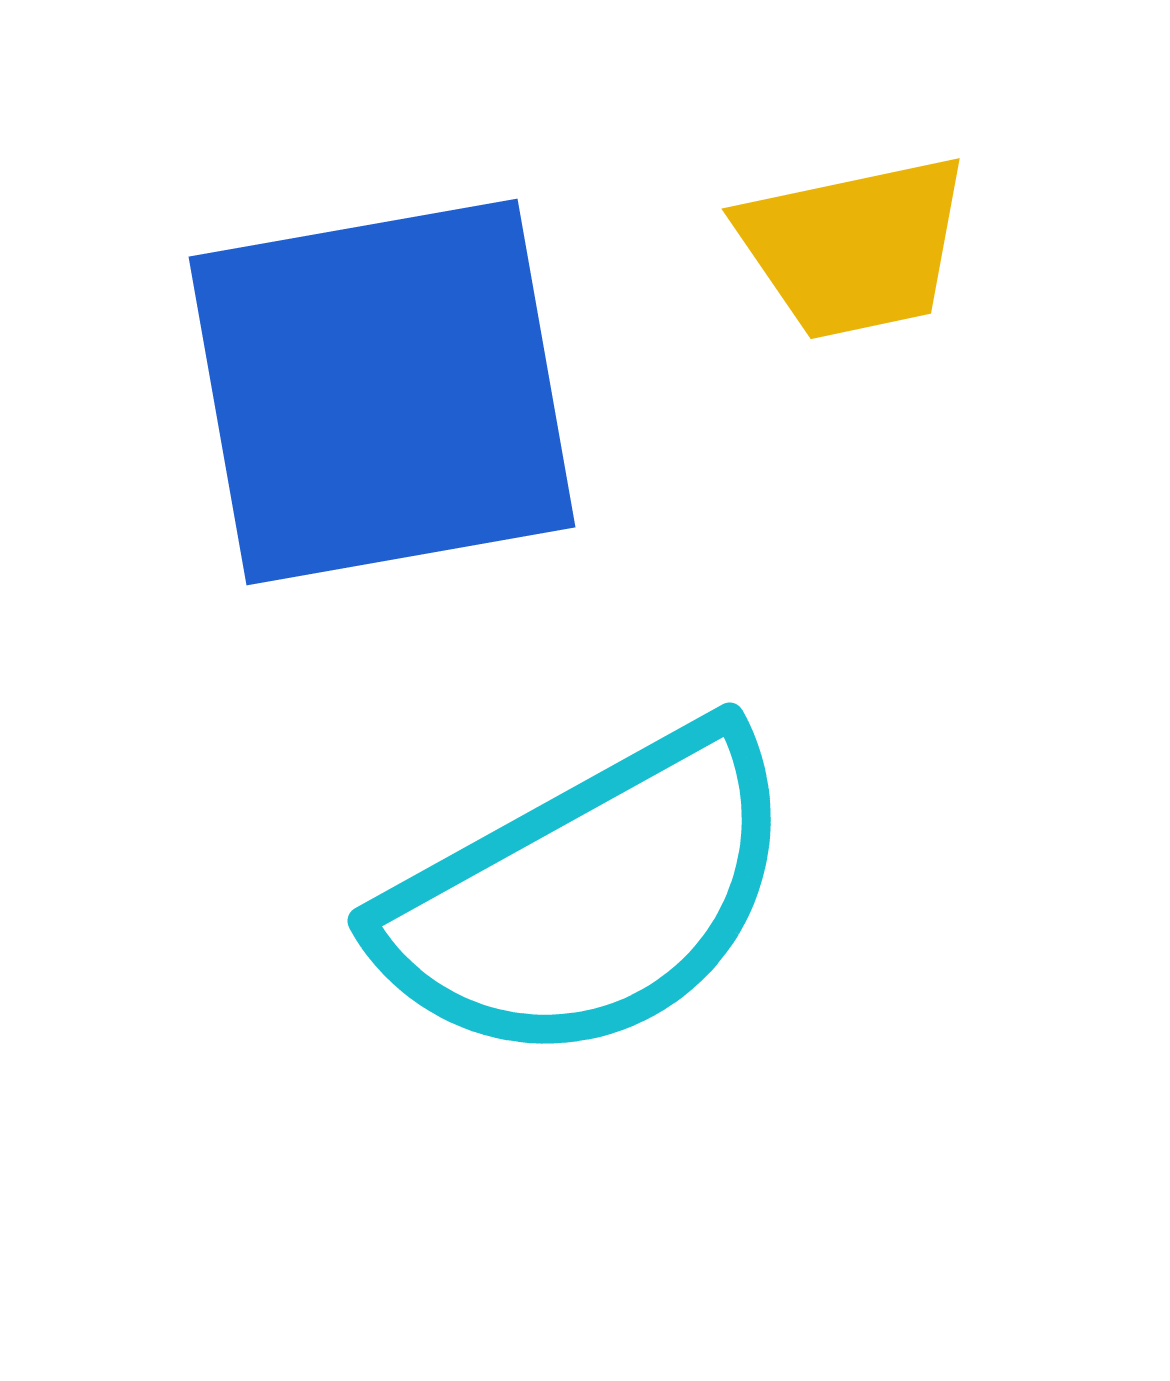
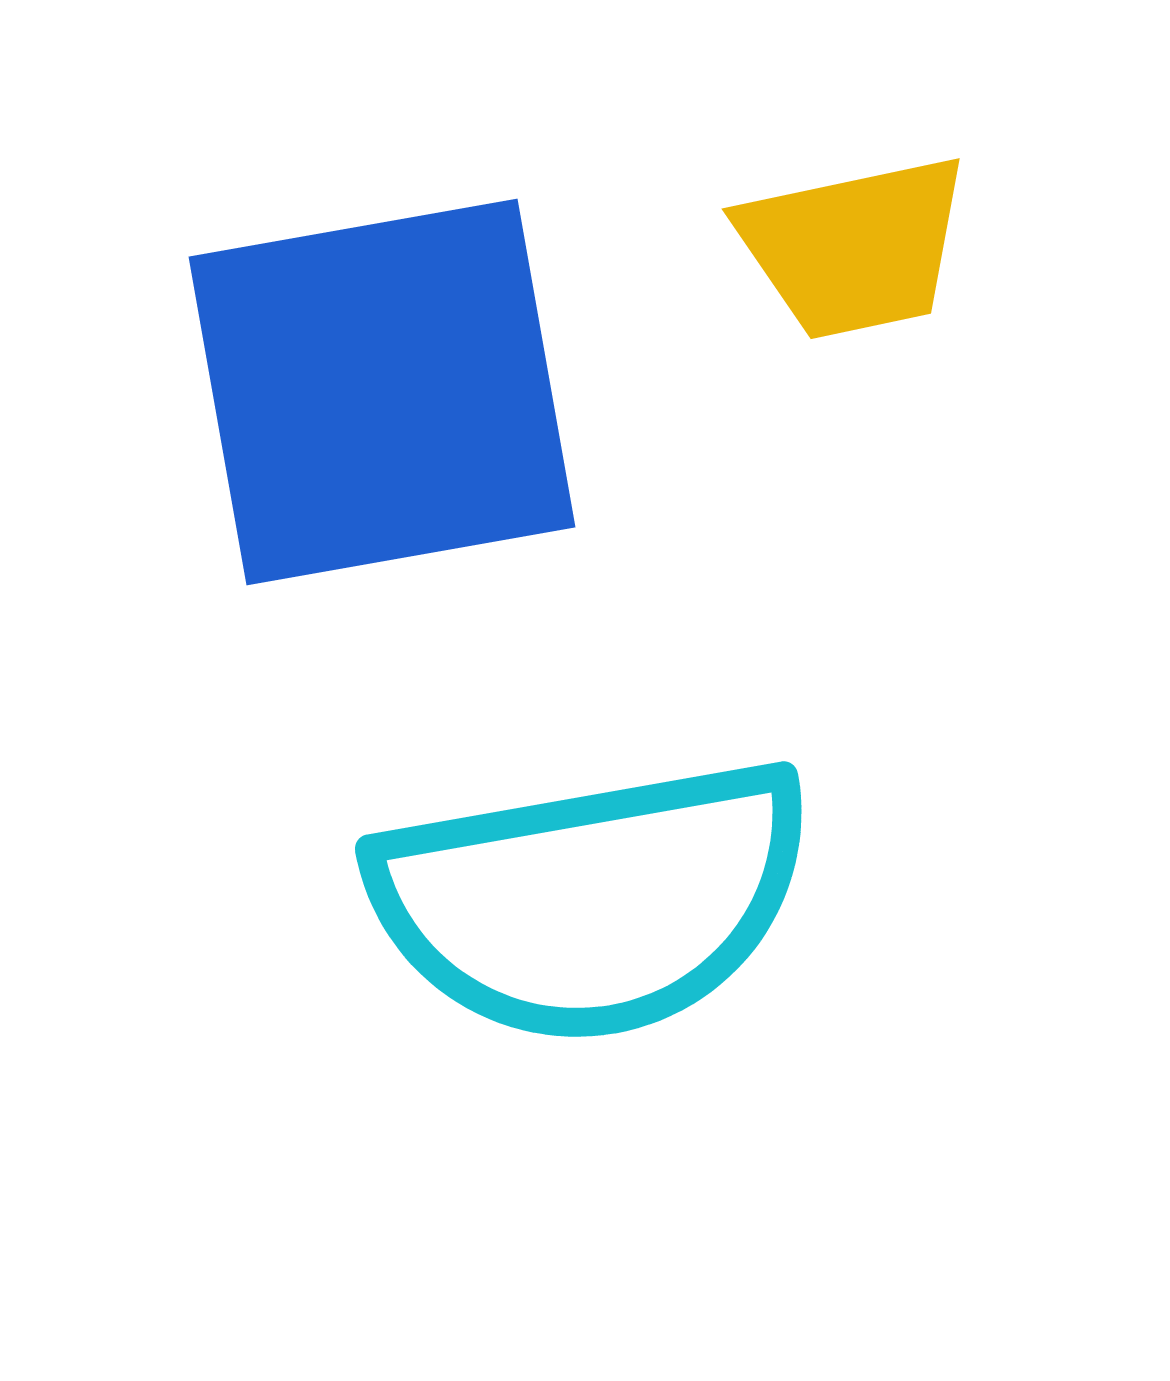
cyan semicircle: moved 3 px right, 3 px down; rotated 19 degrees clockwise
